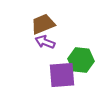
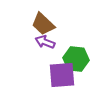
brown trapezoid: rotated 115 degrees counterclockwise
green hexagon: moved 5 px left, 1 px up
